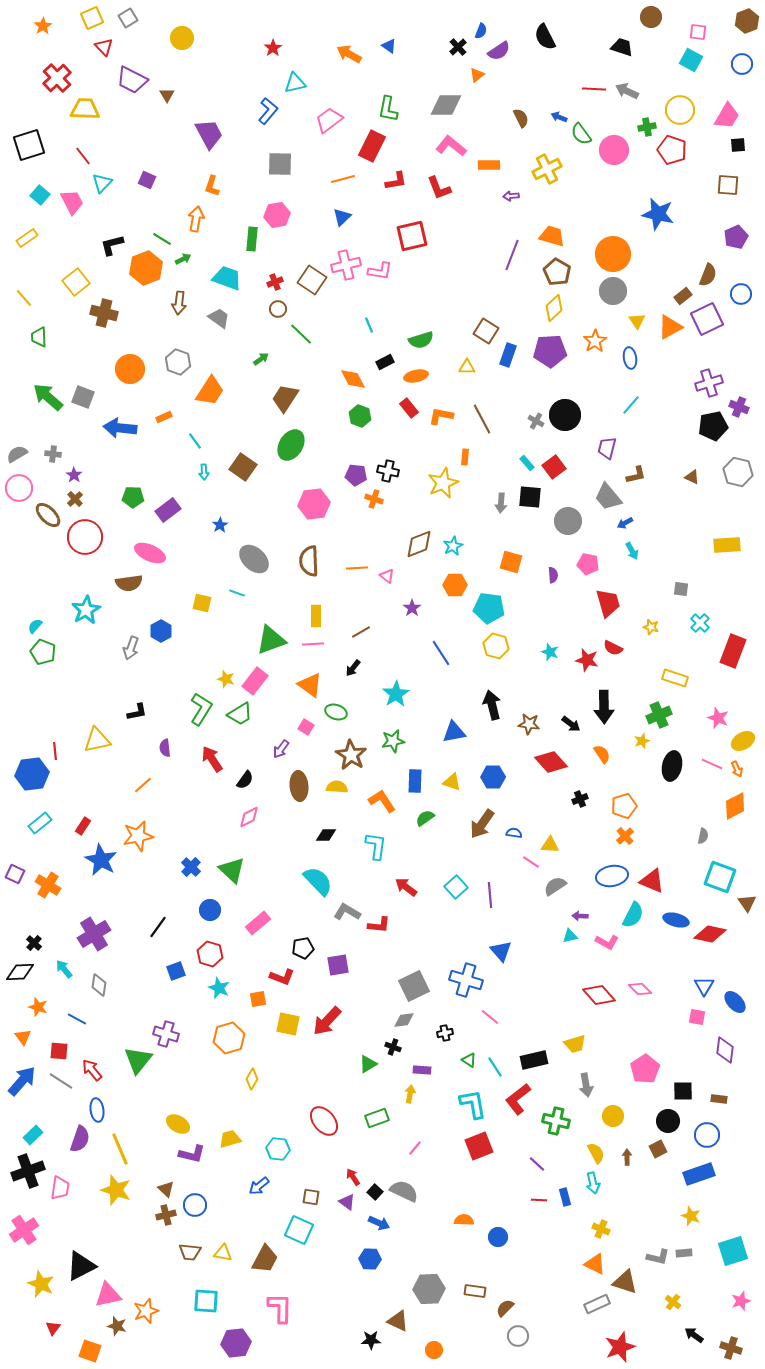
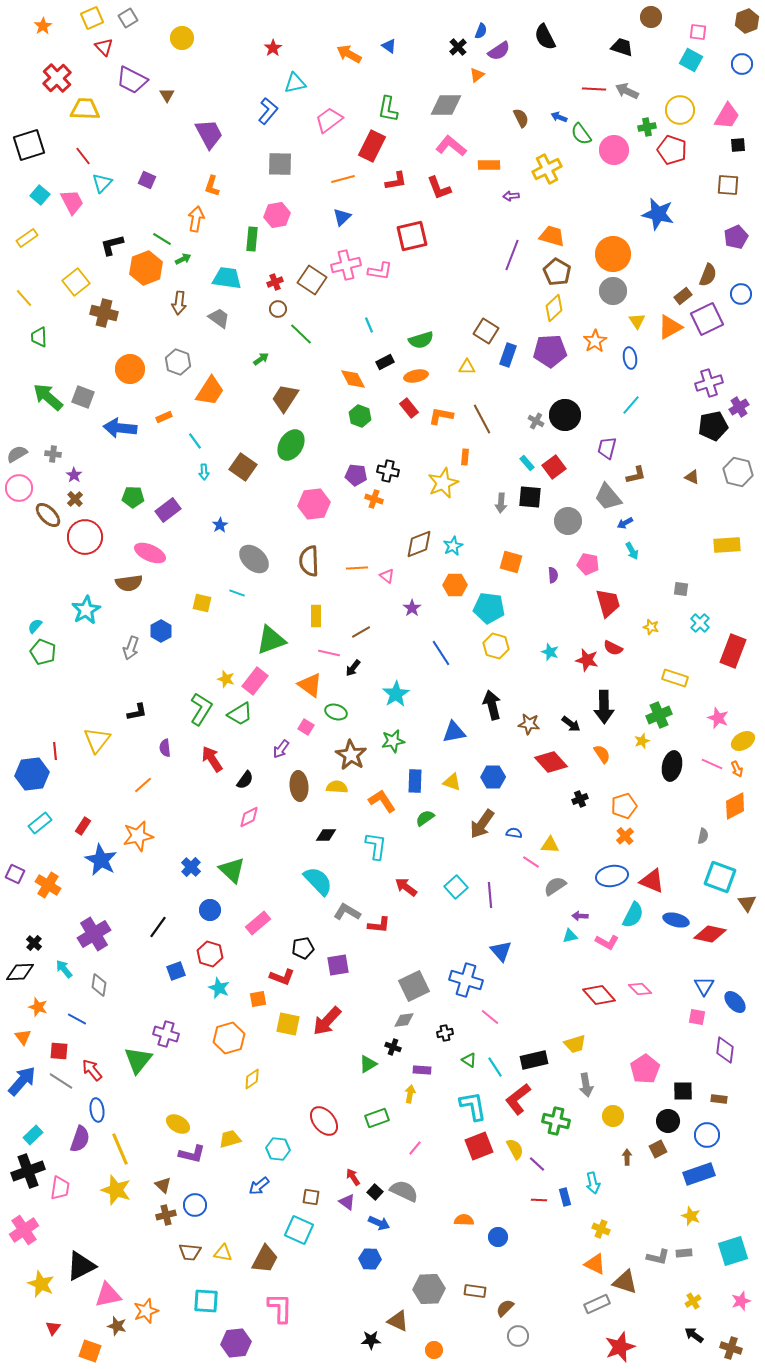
cyan trapezoid at (227, 278): rotated 12 degrees counterclockwise
purple cross at (739, 407): rotated 36 degrees clockwise
pink line at (313, 644): moved 16 px right, 9 px down; rotated 15 degrees clockwise
yellow triangle at (97, 740): rotated 40 degrees counterclockwise
yellow diamond at (252, 1079): rotated 25 degrees clockwise
cyan L-shape at (473, 1104): moved 2 px down
yellow semicircle at (596, 1153): moved 81 px left, 4 px up
brown triangle at (166, 1189): moved 3 px left, 4 px up
yellow cross at (673, 1302): moved 20 px right, 1 px up; rotated 21 degrees clockwise
